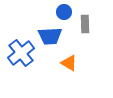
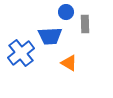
blue circle: moved 2 px right
